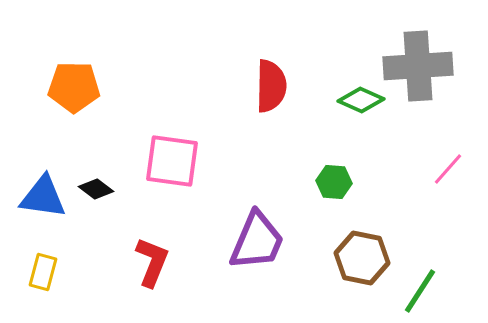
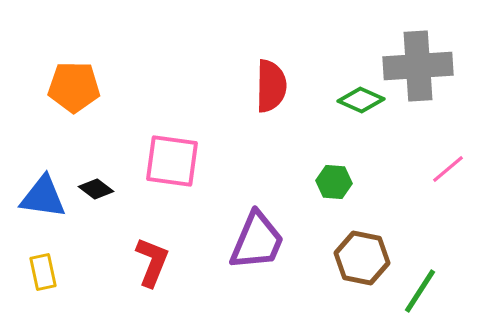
pink line: rotated 9 degrees clockwise
yellow rectangle: rotated 27 degrees counterclockwise
